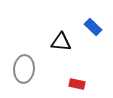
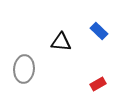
blue rectangle: moved 6 px right, 4 px down
red rectangle: moved 21 px right; rotated 42 degrees counterclockwise
